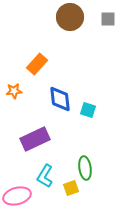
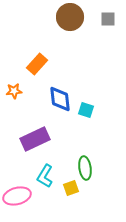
cyan square: moved 2 px left
